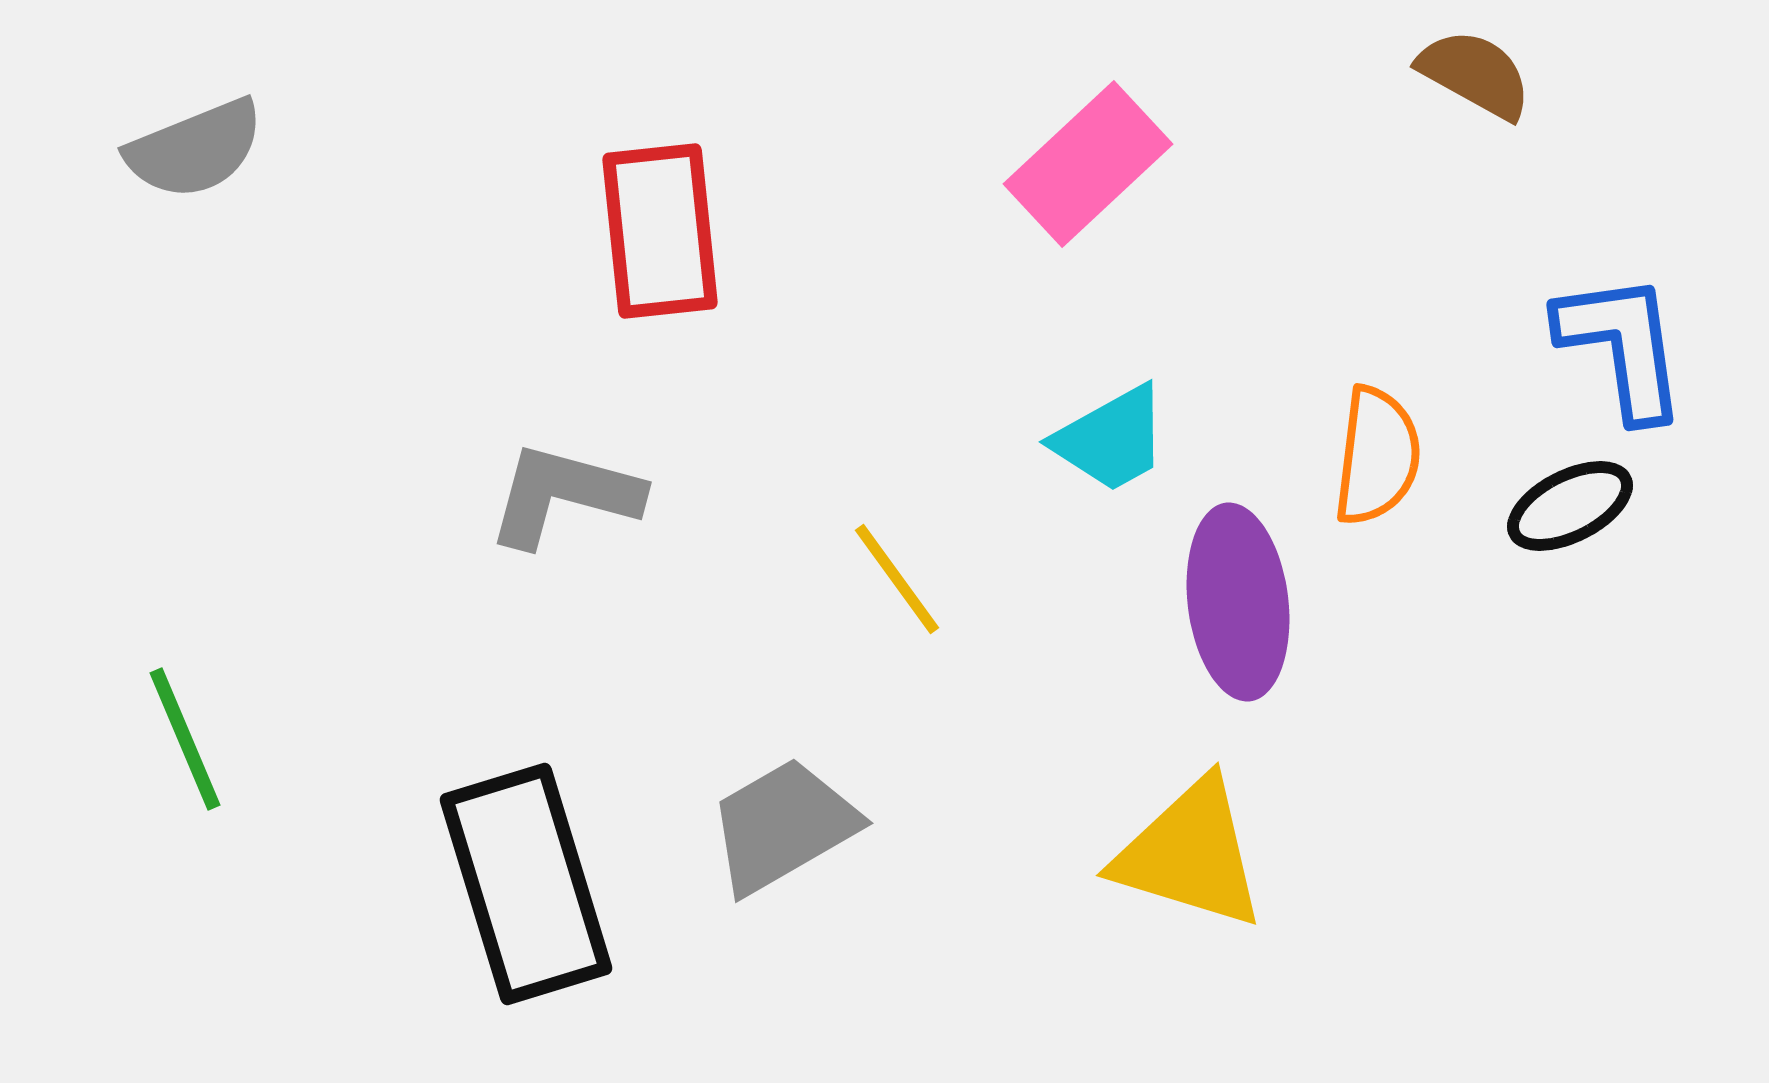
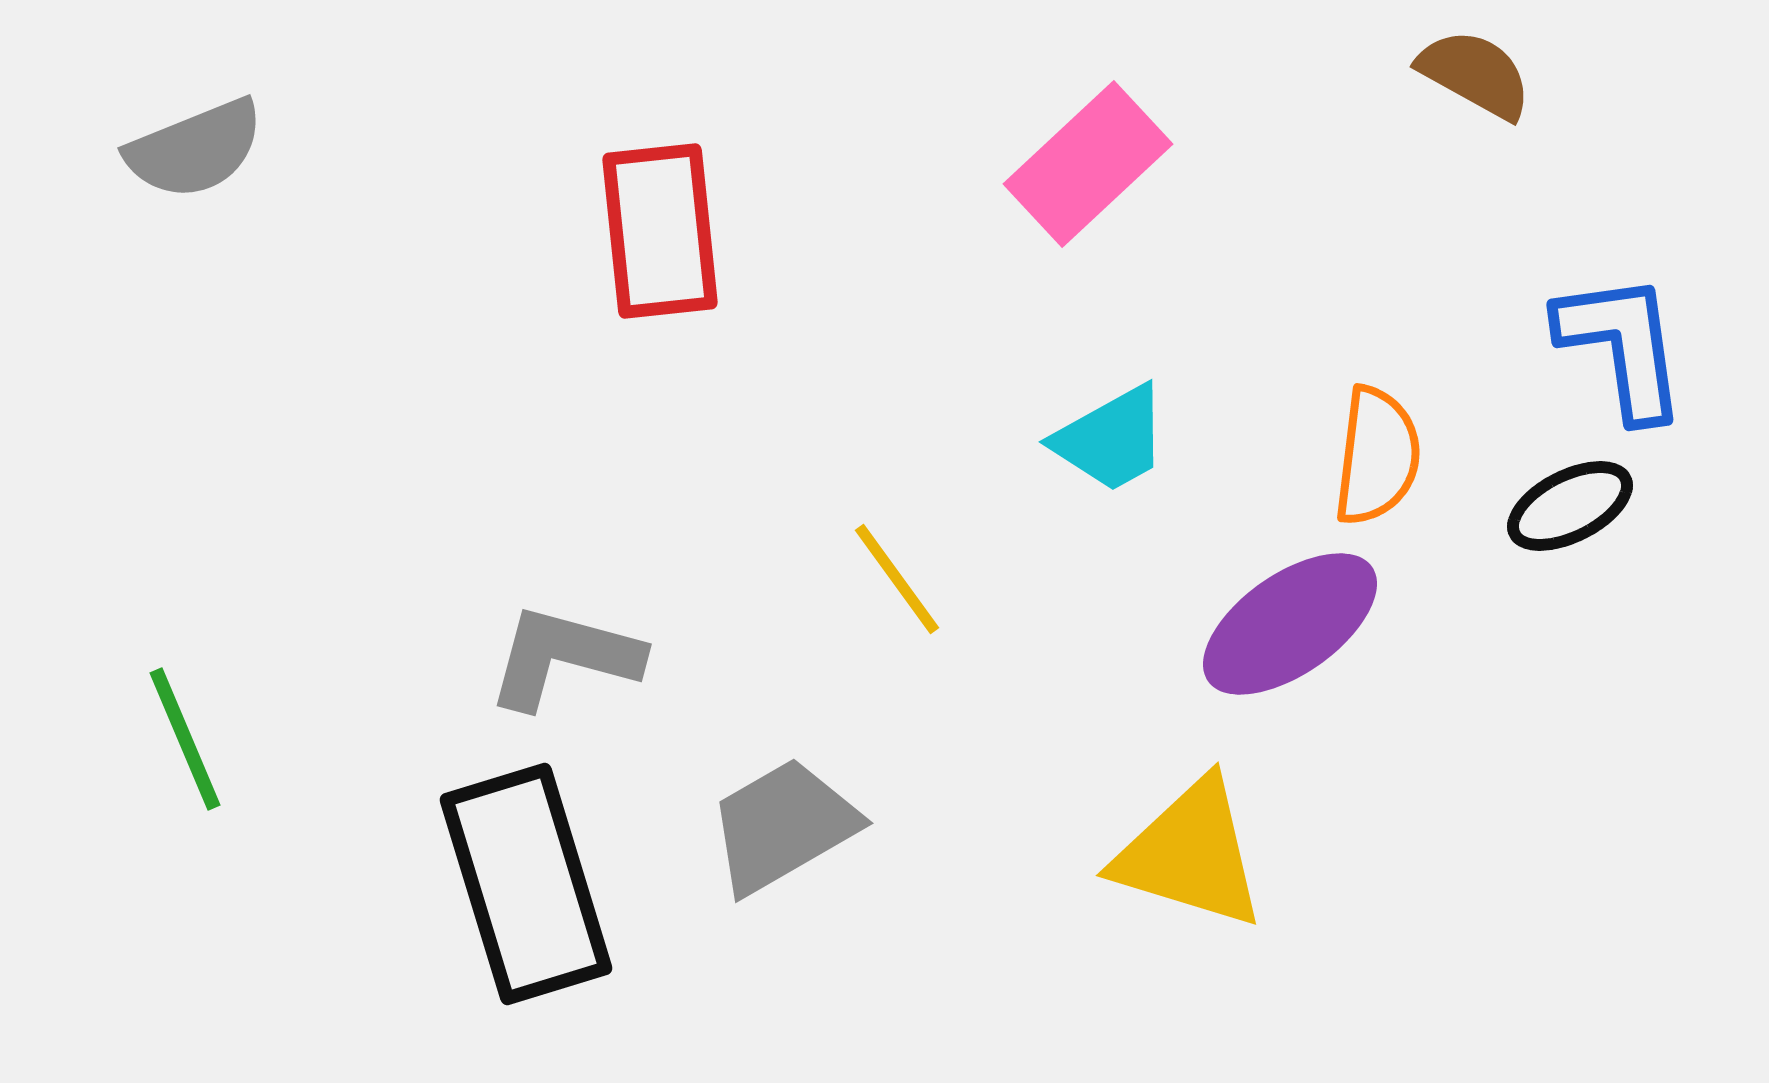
gray L-shape: moved 162 px down
purple ellipse: moved 52 px right, 22 px down; rotated 62 degrees clockwise
